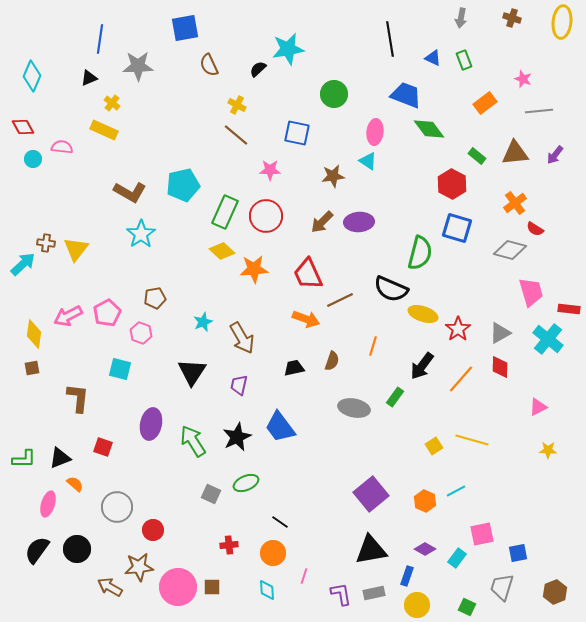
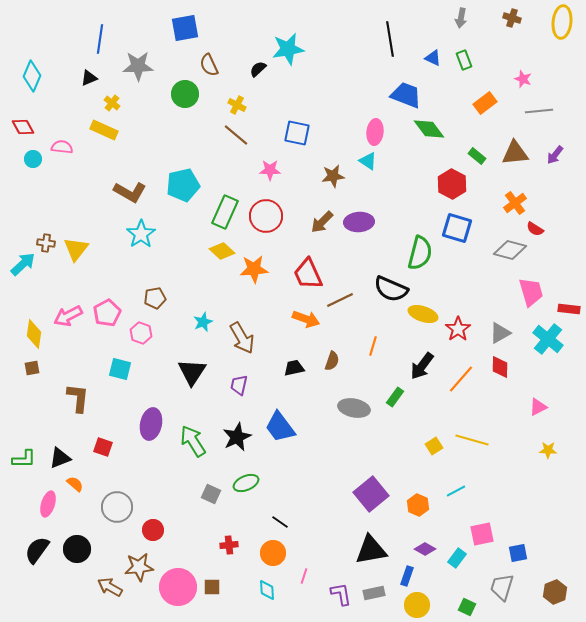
green circle at (334, 94): moved 149 px left
orange hexagon at (425, 501): moved 7 px left, 4 px down
